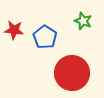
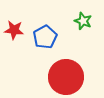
blue pentagon: rotated 10 degrees clockwise
red circle: moved 6 px left, 4 px down
